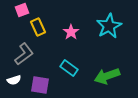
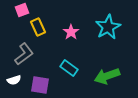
cyan star: moved 1 px left, 1 px down
